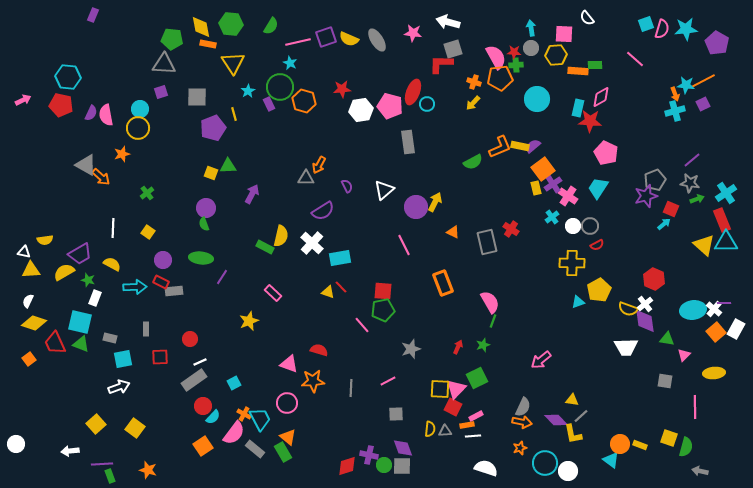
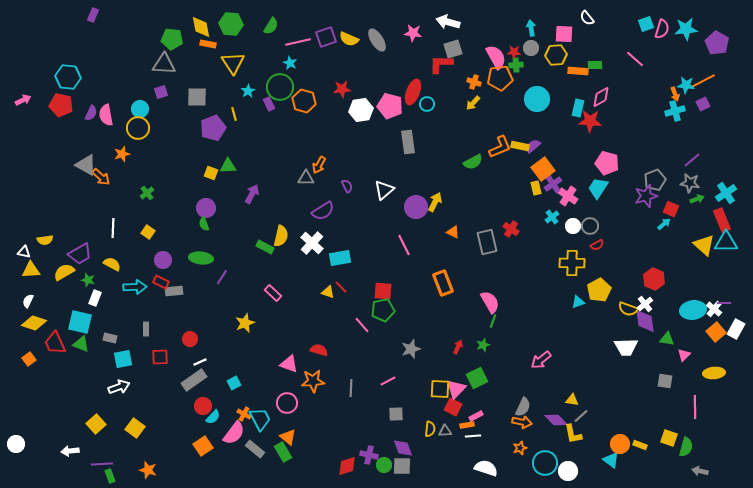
pink pentagon at (606, 153): moved 1 px right, 10 px down; rotated 10 degrees counterclockwise
yellow star at (249, 321): moved 4 px left, 2 px down
